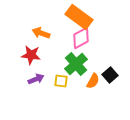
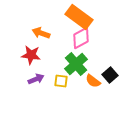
orange semicircle: rotated 98 degrees clockwise
